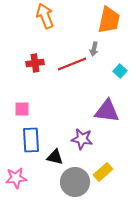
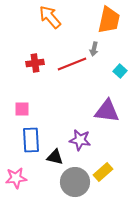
orange arrow: moved 5 px right, 1 px down; rotated 20 degrees counterclockwise
purple star: moved 2 px left, 1 px down
